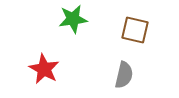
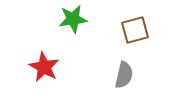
brown square: rotated 28 degrees counterclockwise
red star: moved 2 px up
